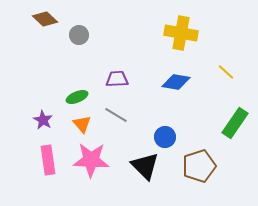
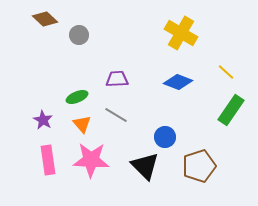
yellow cross: rotated 20 degrees clockwise
blue diamond: moved 2 px right; rotated 12 degrees clockwise
green rectangle: moved 4 px left, 13 px up
